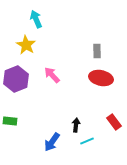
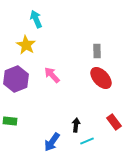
red ellipse: rotated 35 degrees clockwise
